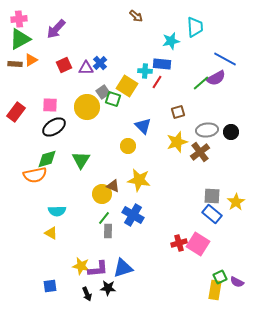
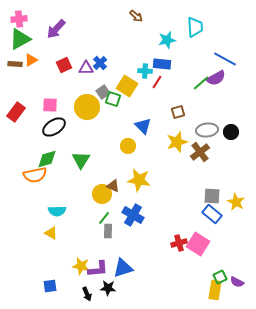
cyan star at (171, 41): moved 4 px left, 1 px up
yellow star at (236, 202): rotated 12 degrees counterclockwise
